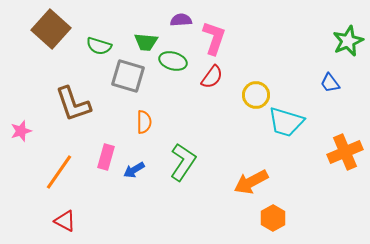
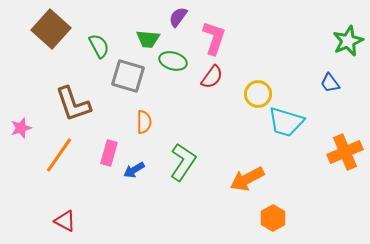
purple semicircle: moved 3 px left, 3 px up; rotated 50 degrees counterclockwise
green trapezoid: moved 2 px right, 3 px up
green semicircle: rotated 135 degrees counterclockwise
yellow circle: moved 2 px right, 1 px up
pink star: moved 3 px up
pink rectangle: moved 3 px right, 4 px up
orange line: moved 17 px up
orange arrow: moved 4 px left, 3 px up
